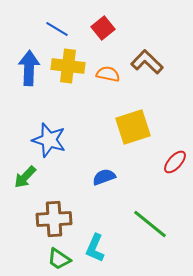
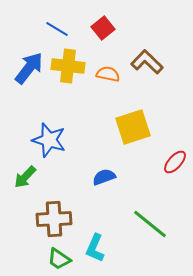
blue arrow: rotated 36 degrees clockwise
